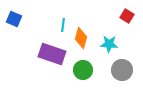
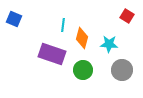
orange diamond: moved 1 px right
